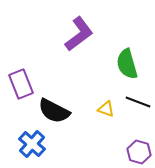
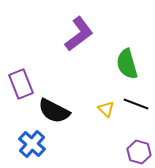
black line: moved 2 px left, 2 px down
yellow triangle: rotated 24 degrees clockwise
